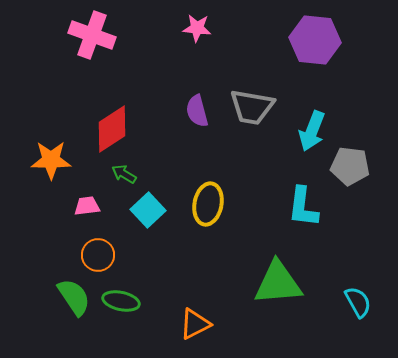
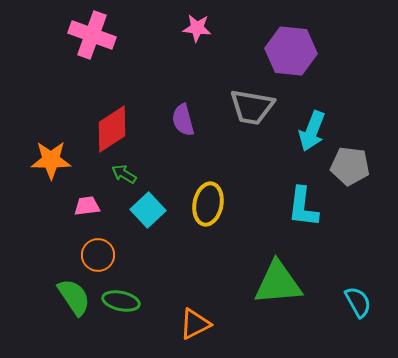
purple hexagon: moved 24 px left, 11 px down
purple semicircle: moved 14 px left, 9 px down
